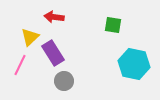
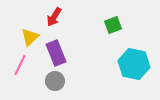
red arrow: rotated 66 degrees counterclockwise
green square: rotated 30 degrees counterclockwise
purple rectangle: moved 3 px right; rotated 10 degrees clockwise
gray circle: moved 9 px left
